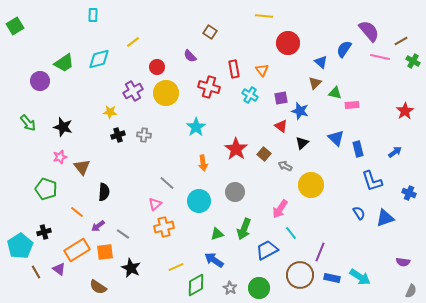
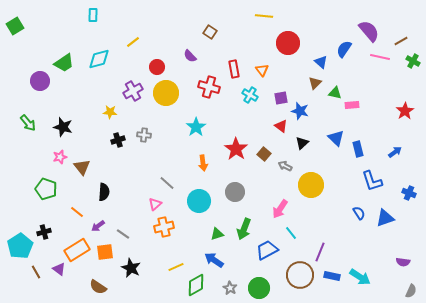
black cross at (118, 135): moved 5 px down
blue rectangle at (332, 278): moved 2 px up
